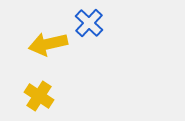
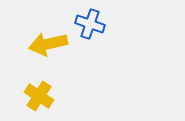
blue cross: moved 1 px right, 1 px down; rotated 24 degrees counterclockwise
